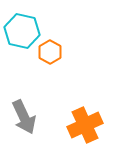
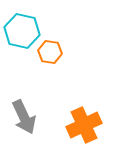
orange hexagon: rotated 20 degrees counterclockwise
orange cross: moved 1 px left
